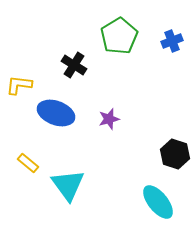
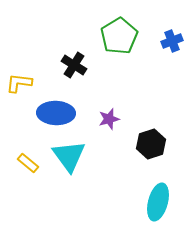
yellow L-shape: moved 2 px up
blue ellipse: rotated 18 degrees counterclockwise
black hexagon: moved 24 px left, 10 px up; rotated 24 degrees clockwise
cyan triangle: moved 1 px right, 29 px up
cyan ellipse: rotated 54 degrees clockwise
